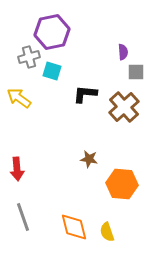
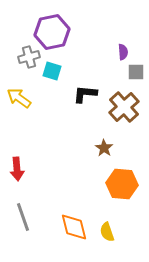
brown star: moved 15 px right, 11 px up; rotated 24 degrees clockwise
